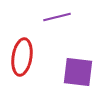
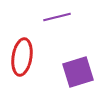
purple square: rotated 24 degrees counterclockwise
